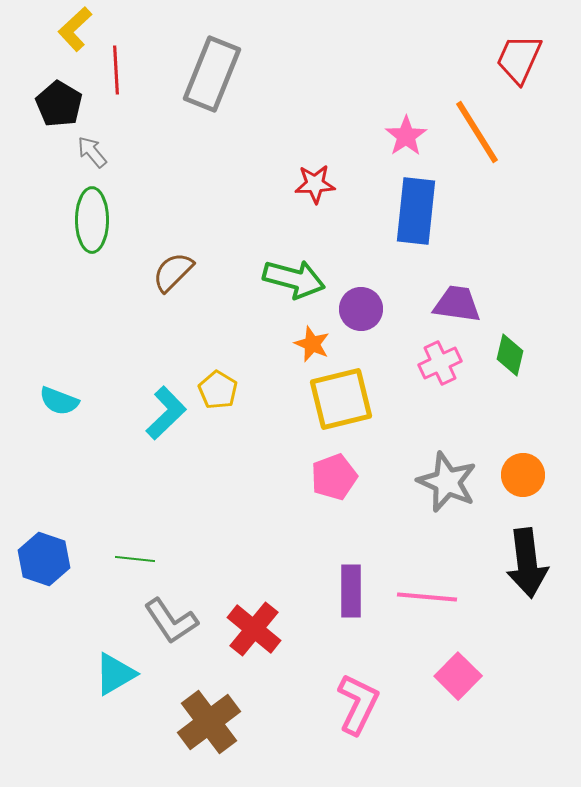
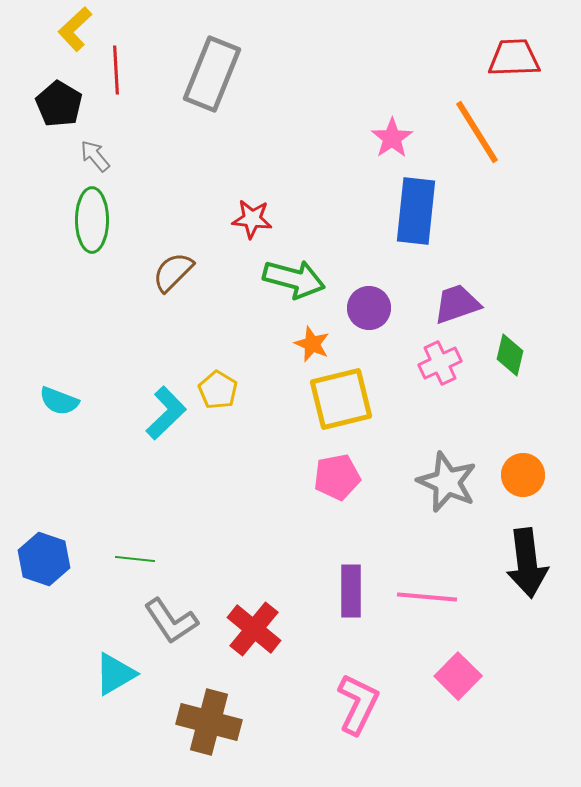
red trapezoid: moved 5 px left, 1 px up; rotated 64 degrees clockwise
pink star: moved 14 px left, 2 px down
gray arrow: moved 3 px right, 4 px down
red star: moved 63 px left, 35 px down; rotated 9 degrees clockwise
purple trapezoid: rotated 27 degrees counterclockwise
purple circle: moved 8 px right, 1 px up
pink pentagon: moved 3 px right; rotated 9 degrees clockwise
brown cross: rotated 38 degrees counterclockwise
